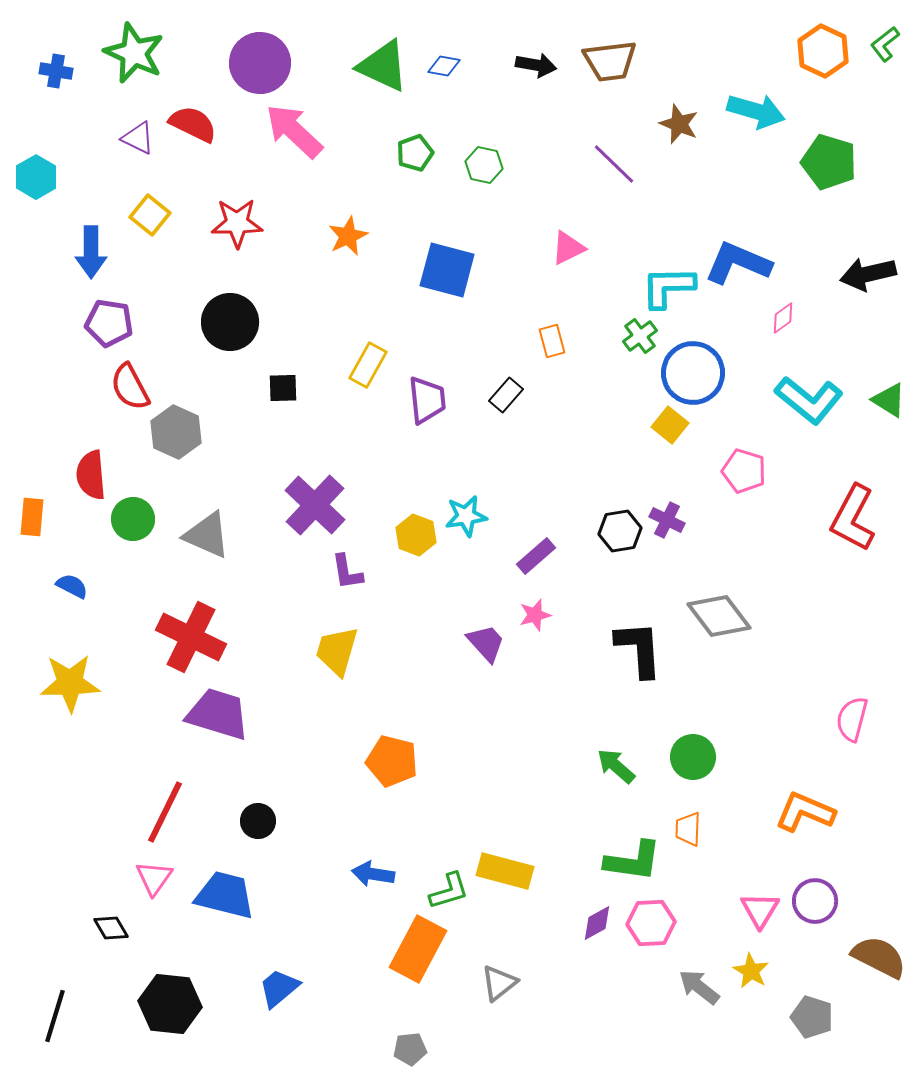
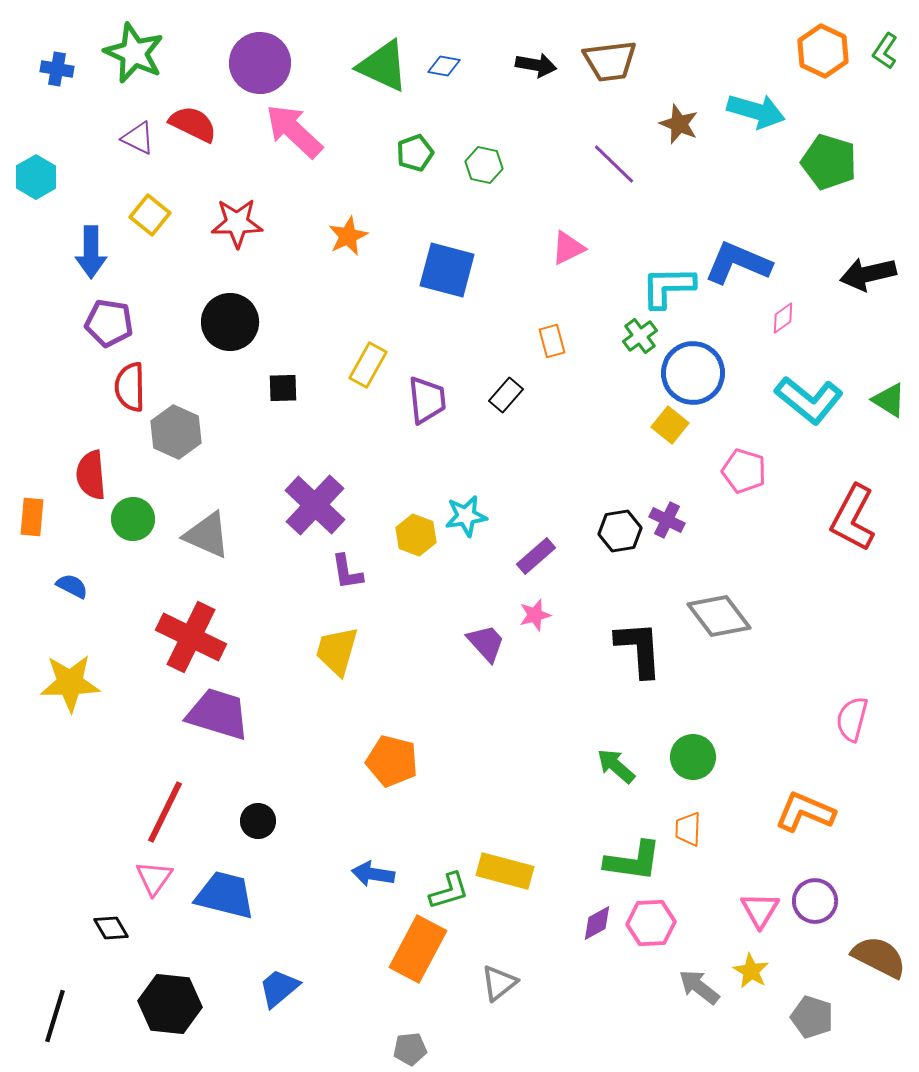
green L-shape at (885, 44): moved 7 px down; rotated 18 degrees counterclockwise
blue cross at (56, 71): moved 1 px right, 2 px up
red semicircle at (130, 387): rotated 27 degrees clockwise
